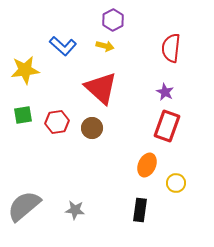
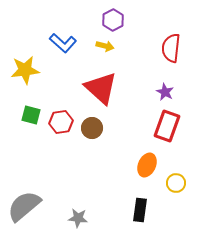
blue L-shape: moved 3 px up
green square: moved 8 px right; rotated 24 degrees clockwise
red hexagon: moved 4 px right
gray star: moved 3 px right, 8 px down
